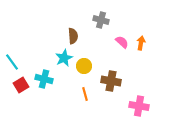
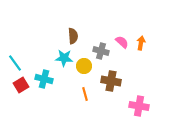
gray cross: moved 31 px down
cyan star: rotated 30 degrees clockwise
cyan line: moved 3 px right, 1 px down
